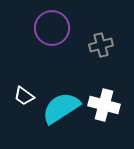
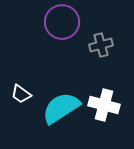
purple circle: moved 10 px right, 6 px up
white trapezoid: moved 3 px left, 2 px up
